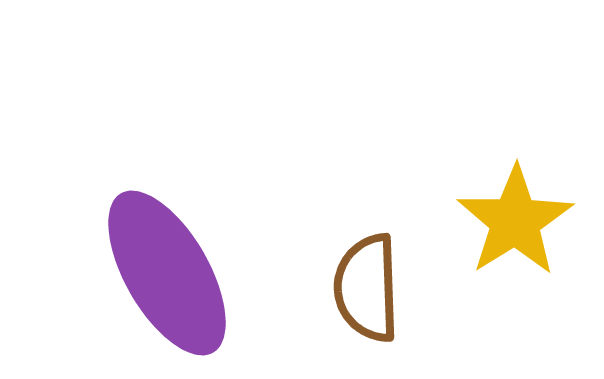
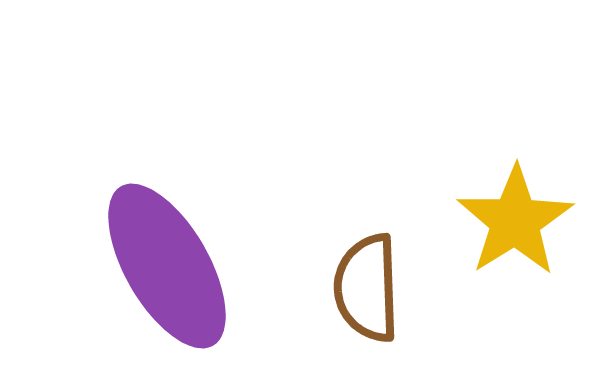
purple ellipse: moved 7 px up
